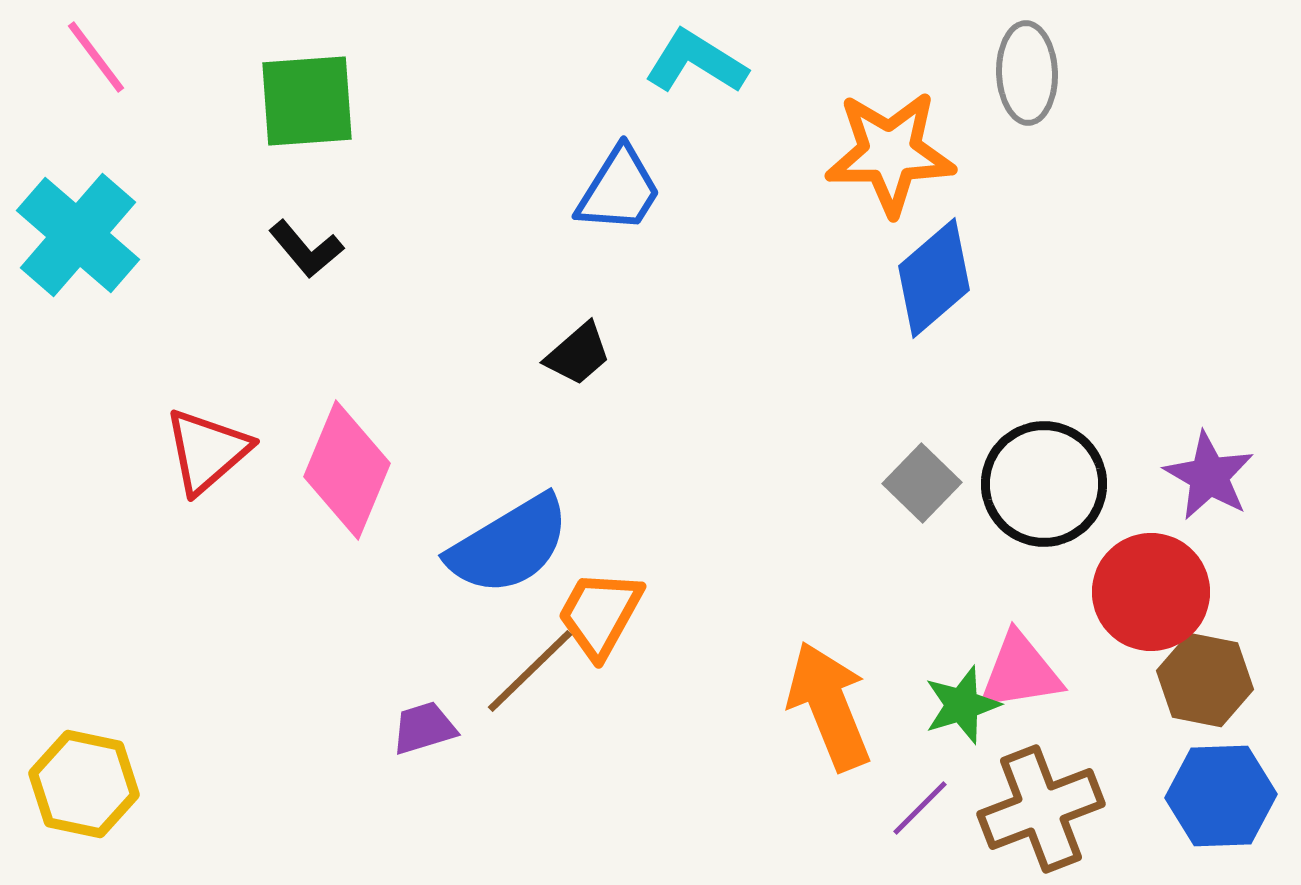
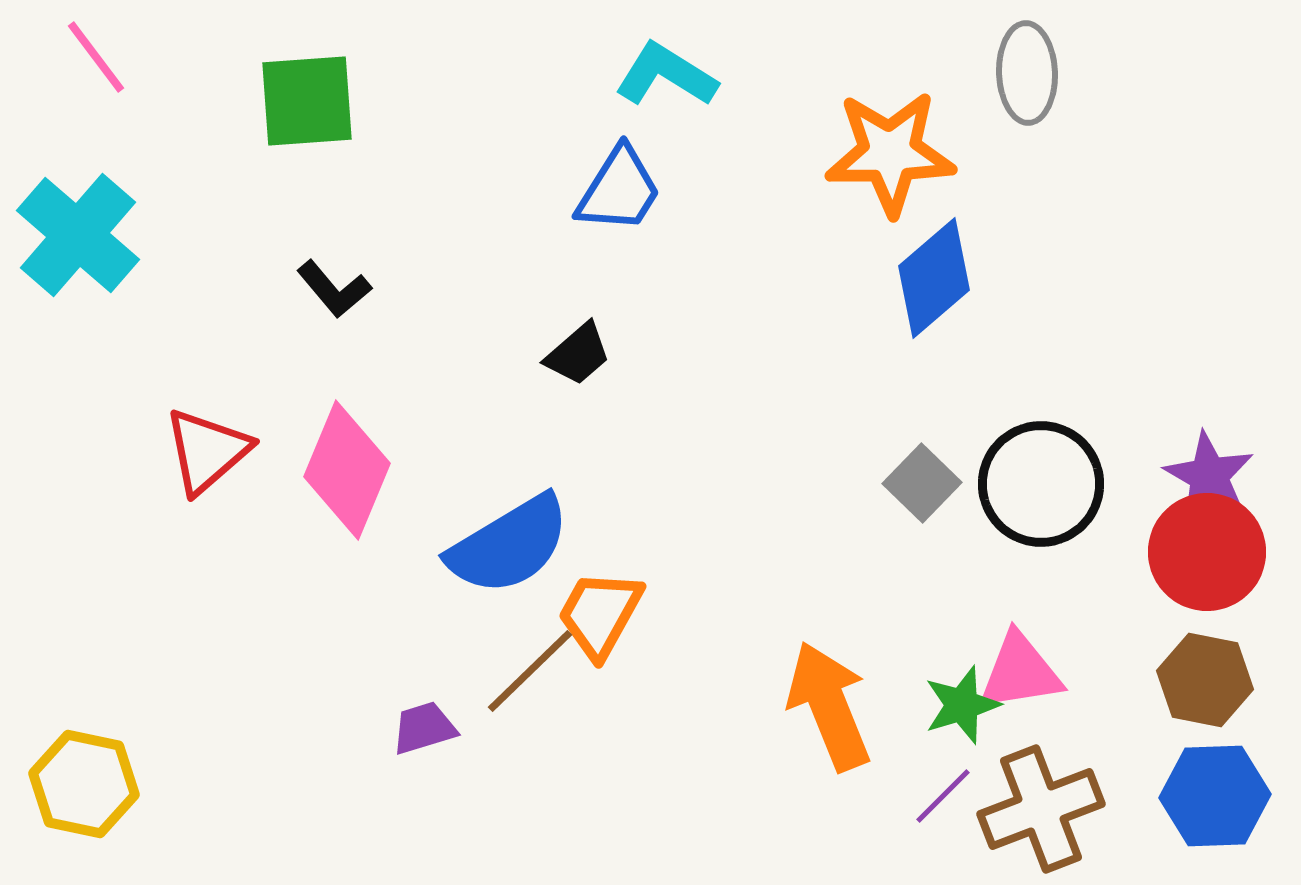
cyan L-shape: moved 30 px left, 13 px down
black L-shape: moved 28 px right, 40 px down
black circle: moved 3 px left
red circle: moved 56 px right, 40 px up
blue hexagon: moved 6 px left
purple line: moved 23 px right, 12 px up
